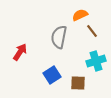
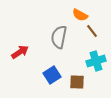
orange semicircle: rotated 126 degrees counterclockwise
red arrow: rotated 24 degrees clockwise
brown square: moved 1 px left, 1 px up
